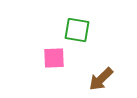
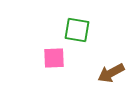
brown arrow: moved 10 px right, 6 px up; rotated 16 degrees clockwise
